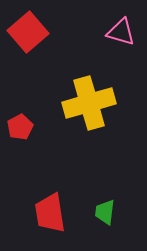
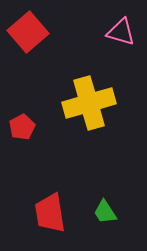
red pentagon: moved 2 px right
green trapezoid: rotated 40 degrees counterclockwise
